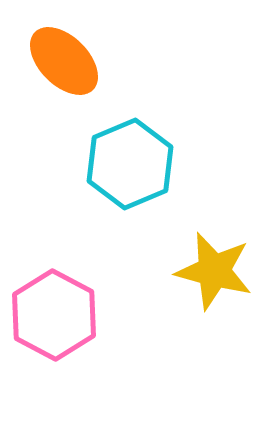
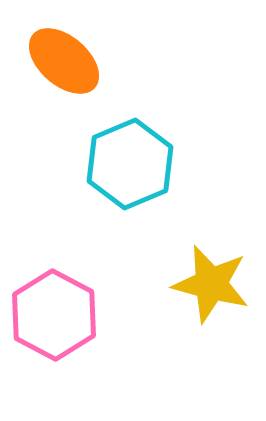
orange ellipse: rotated 4 degrees counterclockwise
yellow star: moved 3 px left, 13 px down
